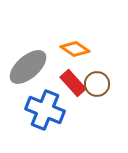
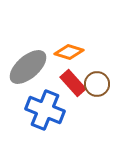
orange diamond: moved 6 px left, 3 px down; rotated 16 degrees counterclockwise
